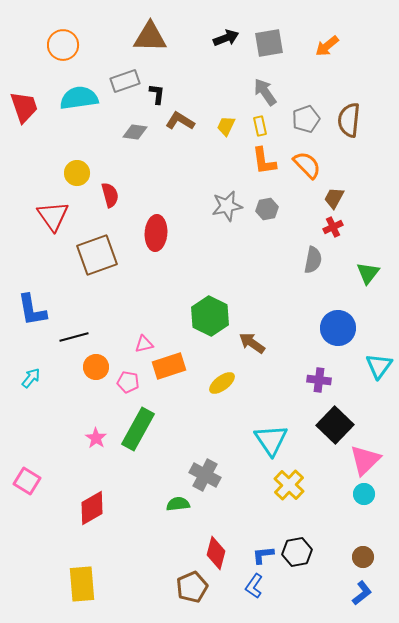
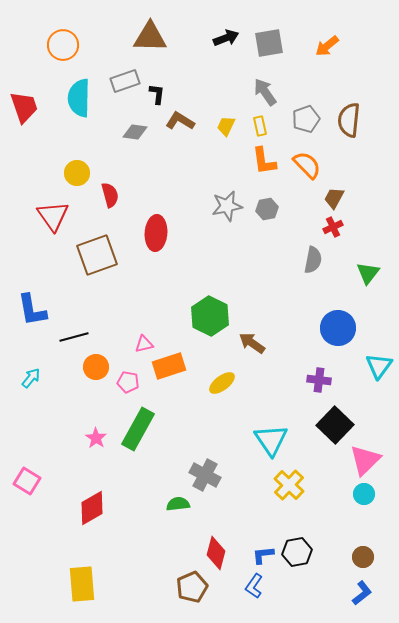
cyan semicircle at (79, 98): rotated 81 degrees counterclockwise
